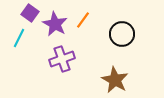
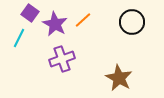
orange line: rotated 12 degrees clockwise
black circle: moved 10 px right, 12 px up
brown star: moved 4 px right, 2 px up
